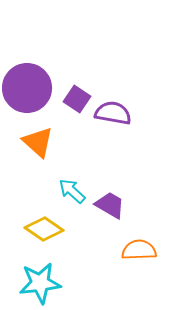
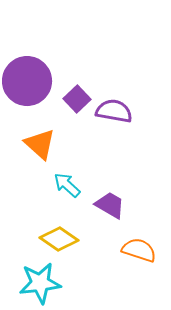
purple circle: moved 7 px up
purple square: rotated 12 degrees clockwise
purple semicircle: moved 1 px right, 2 px up
orange triangle: moved 2 px right, 2 px down
cyan arrow: moved 5 px left, 6 px up
yellow diamond: moved 15 px right, 10 px down
orange semicircle: rotated 20 degrees clockwise
